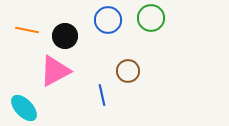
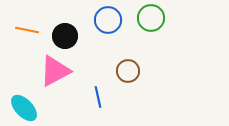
blue line: moved 4 px left, 2 px down
